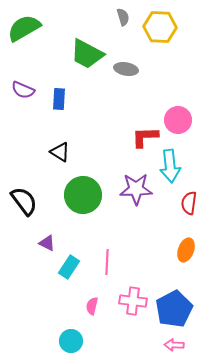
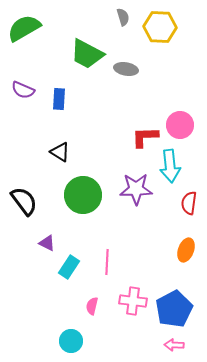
pink circle: moved 2 px right, 5 px down
